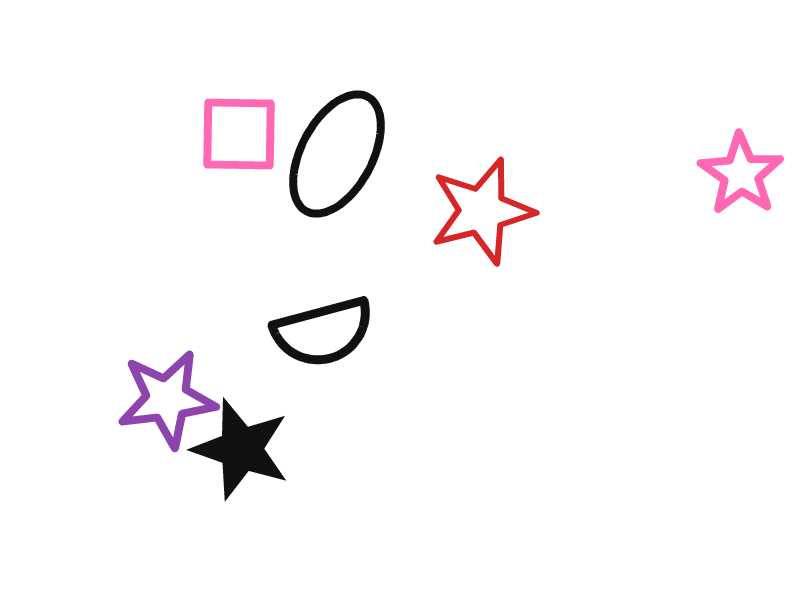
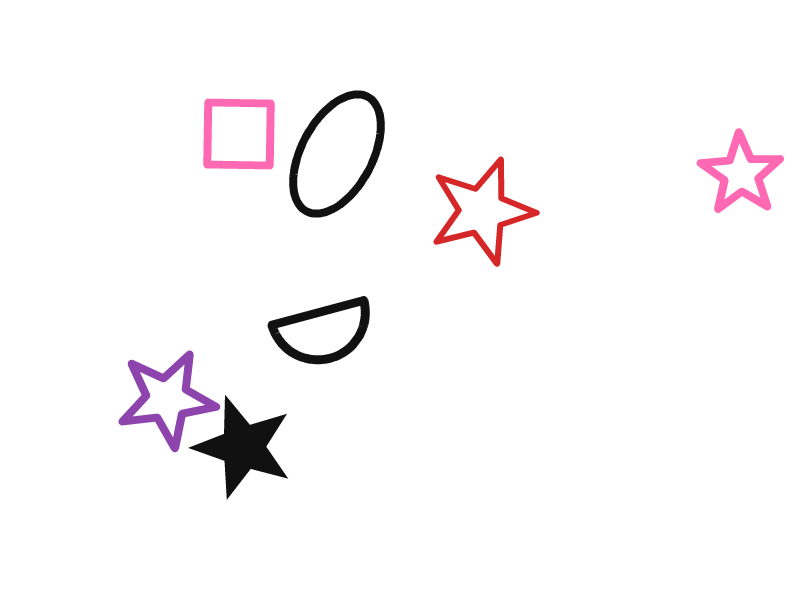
black star: moved 2 px right, 2 px up
